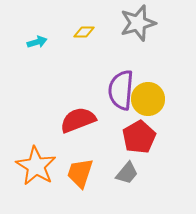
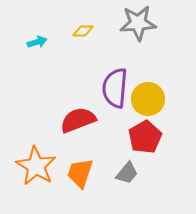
gray star: rotated 12 degrees clockwise
yellow diamond: moved 1 px left, 1 px up
purple semicircle: moved 6 px left, 2 px up
red pentagon: moved 6 px right
